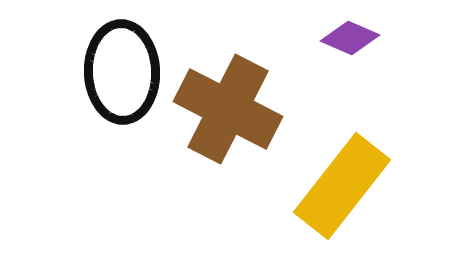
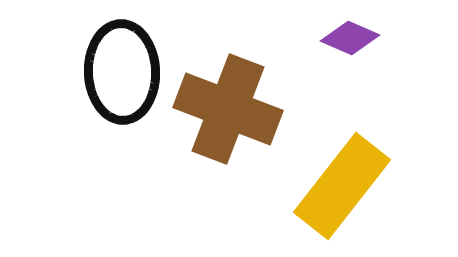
brown cross: rotated 6 degrees counterclockwise
